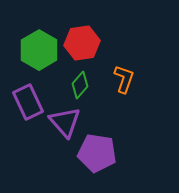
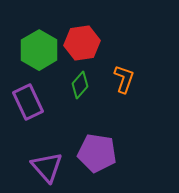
purple triangle: moved 18 px left, 45 px down
